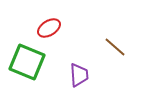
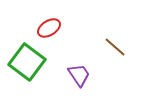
green square: rotated 15 degrees clockwise
purple trapezoid: rotated 30 degrees counterclockwise
